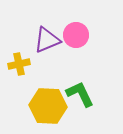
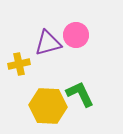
purple triangle: moved 1 px right, 3 px down; rotated 8 degrees clockwise
